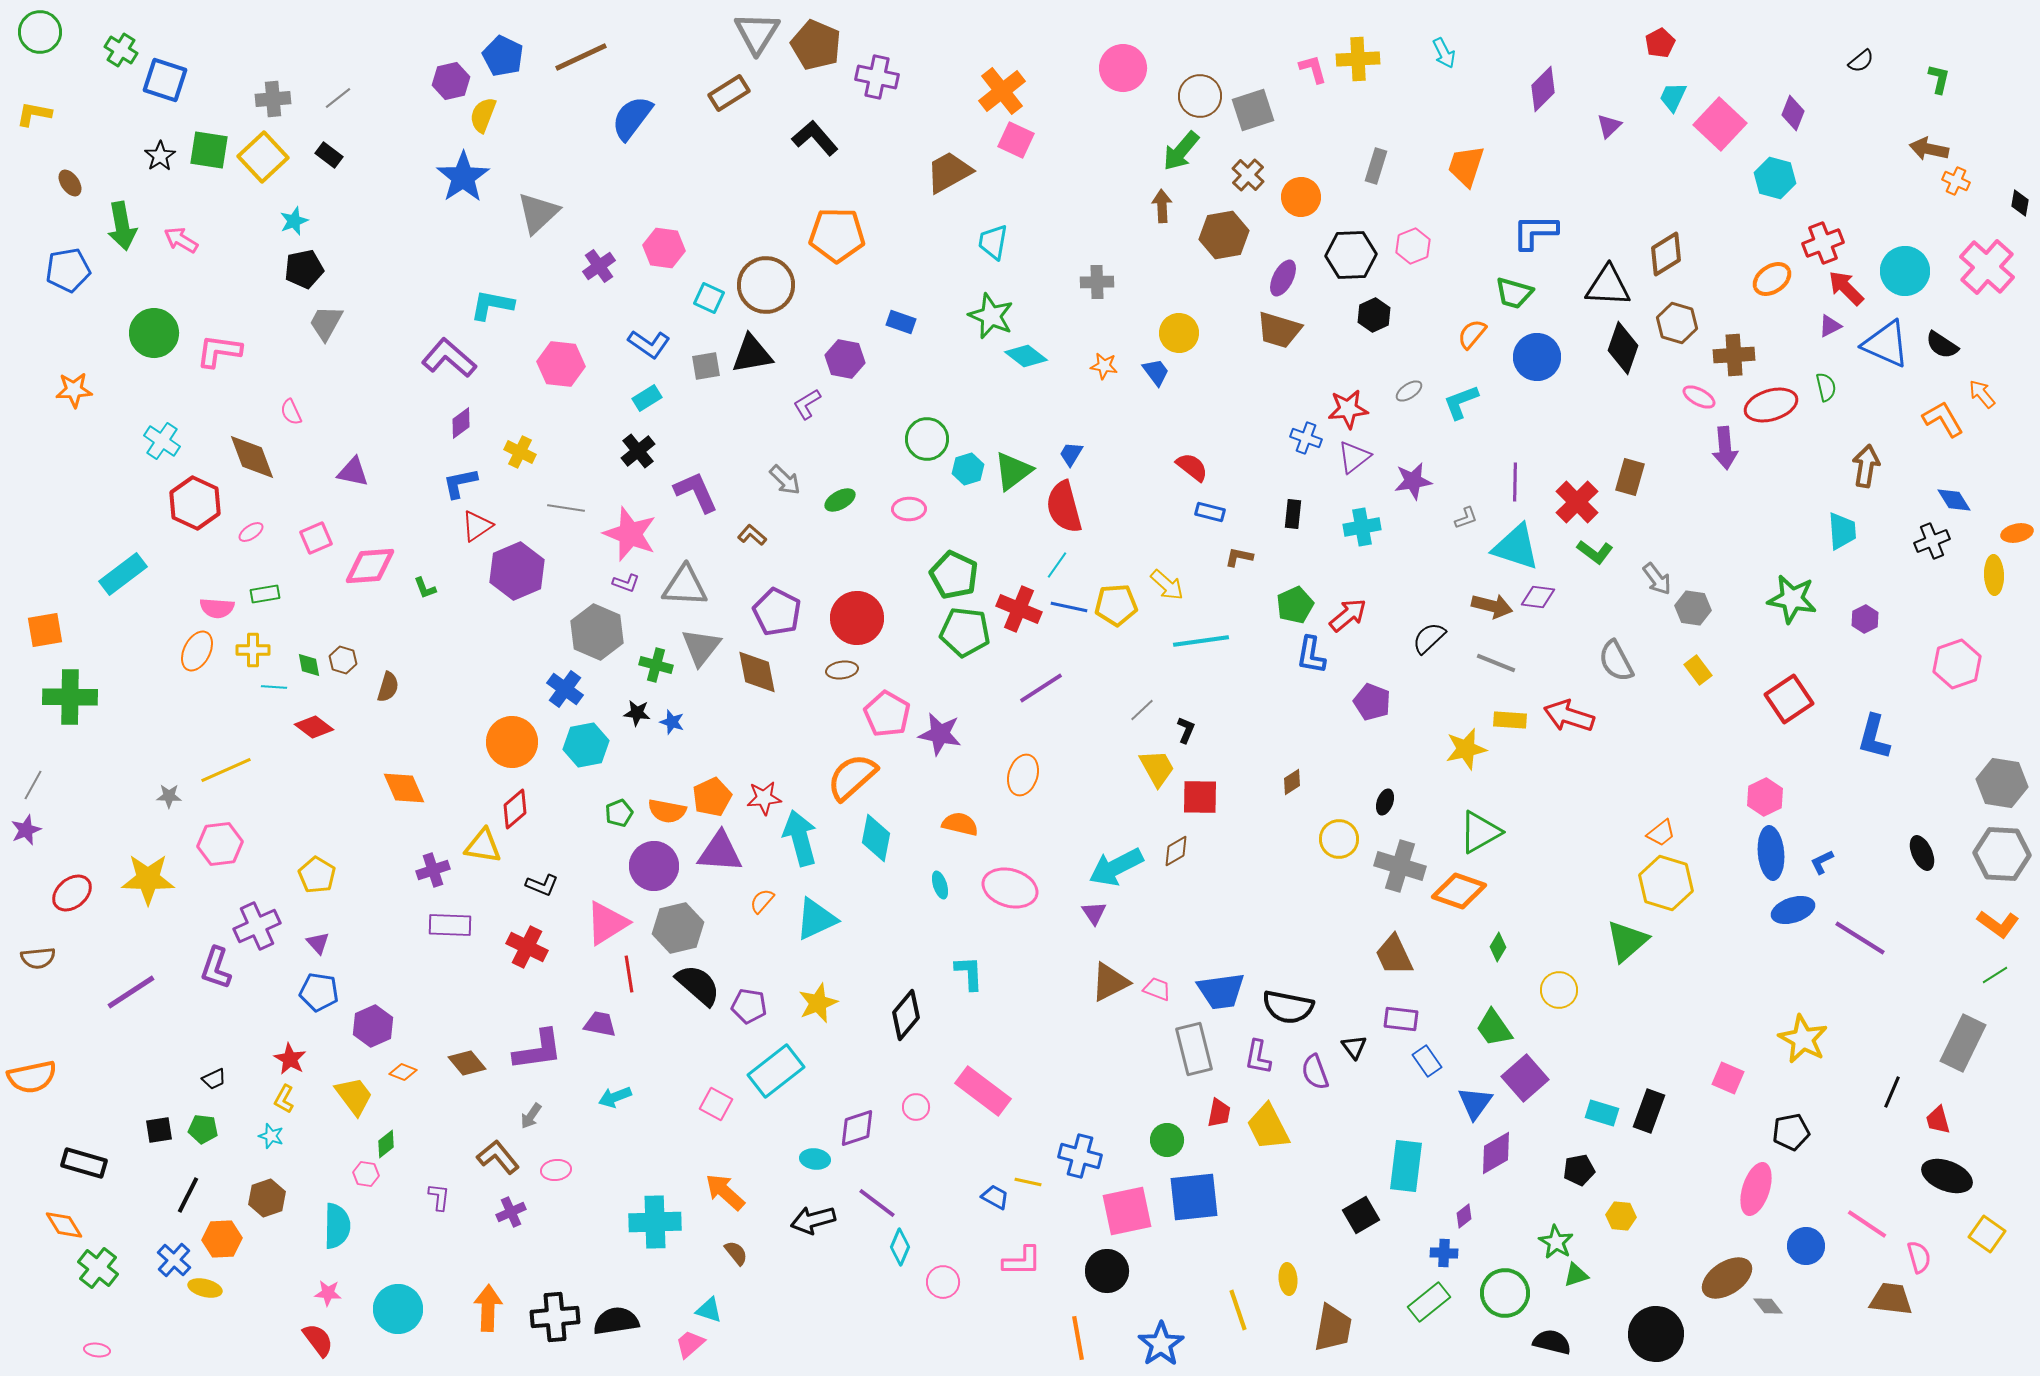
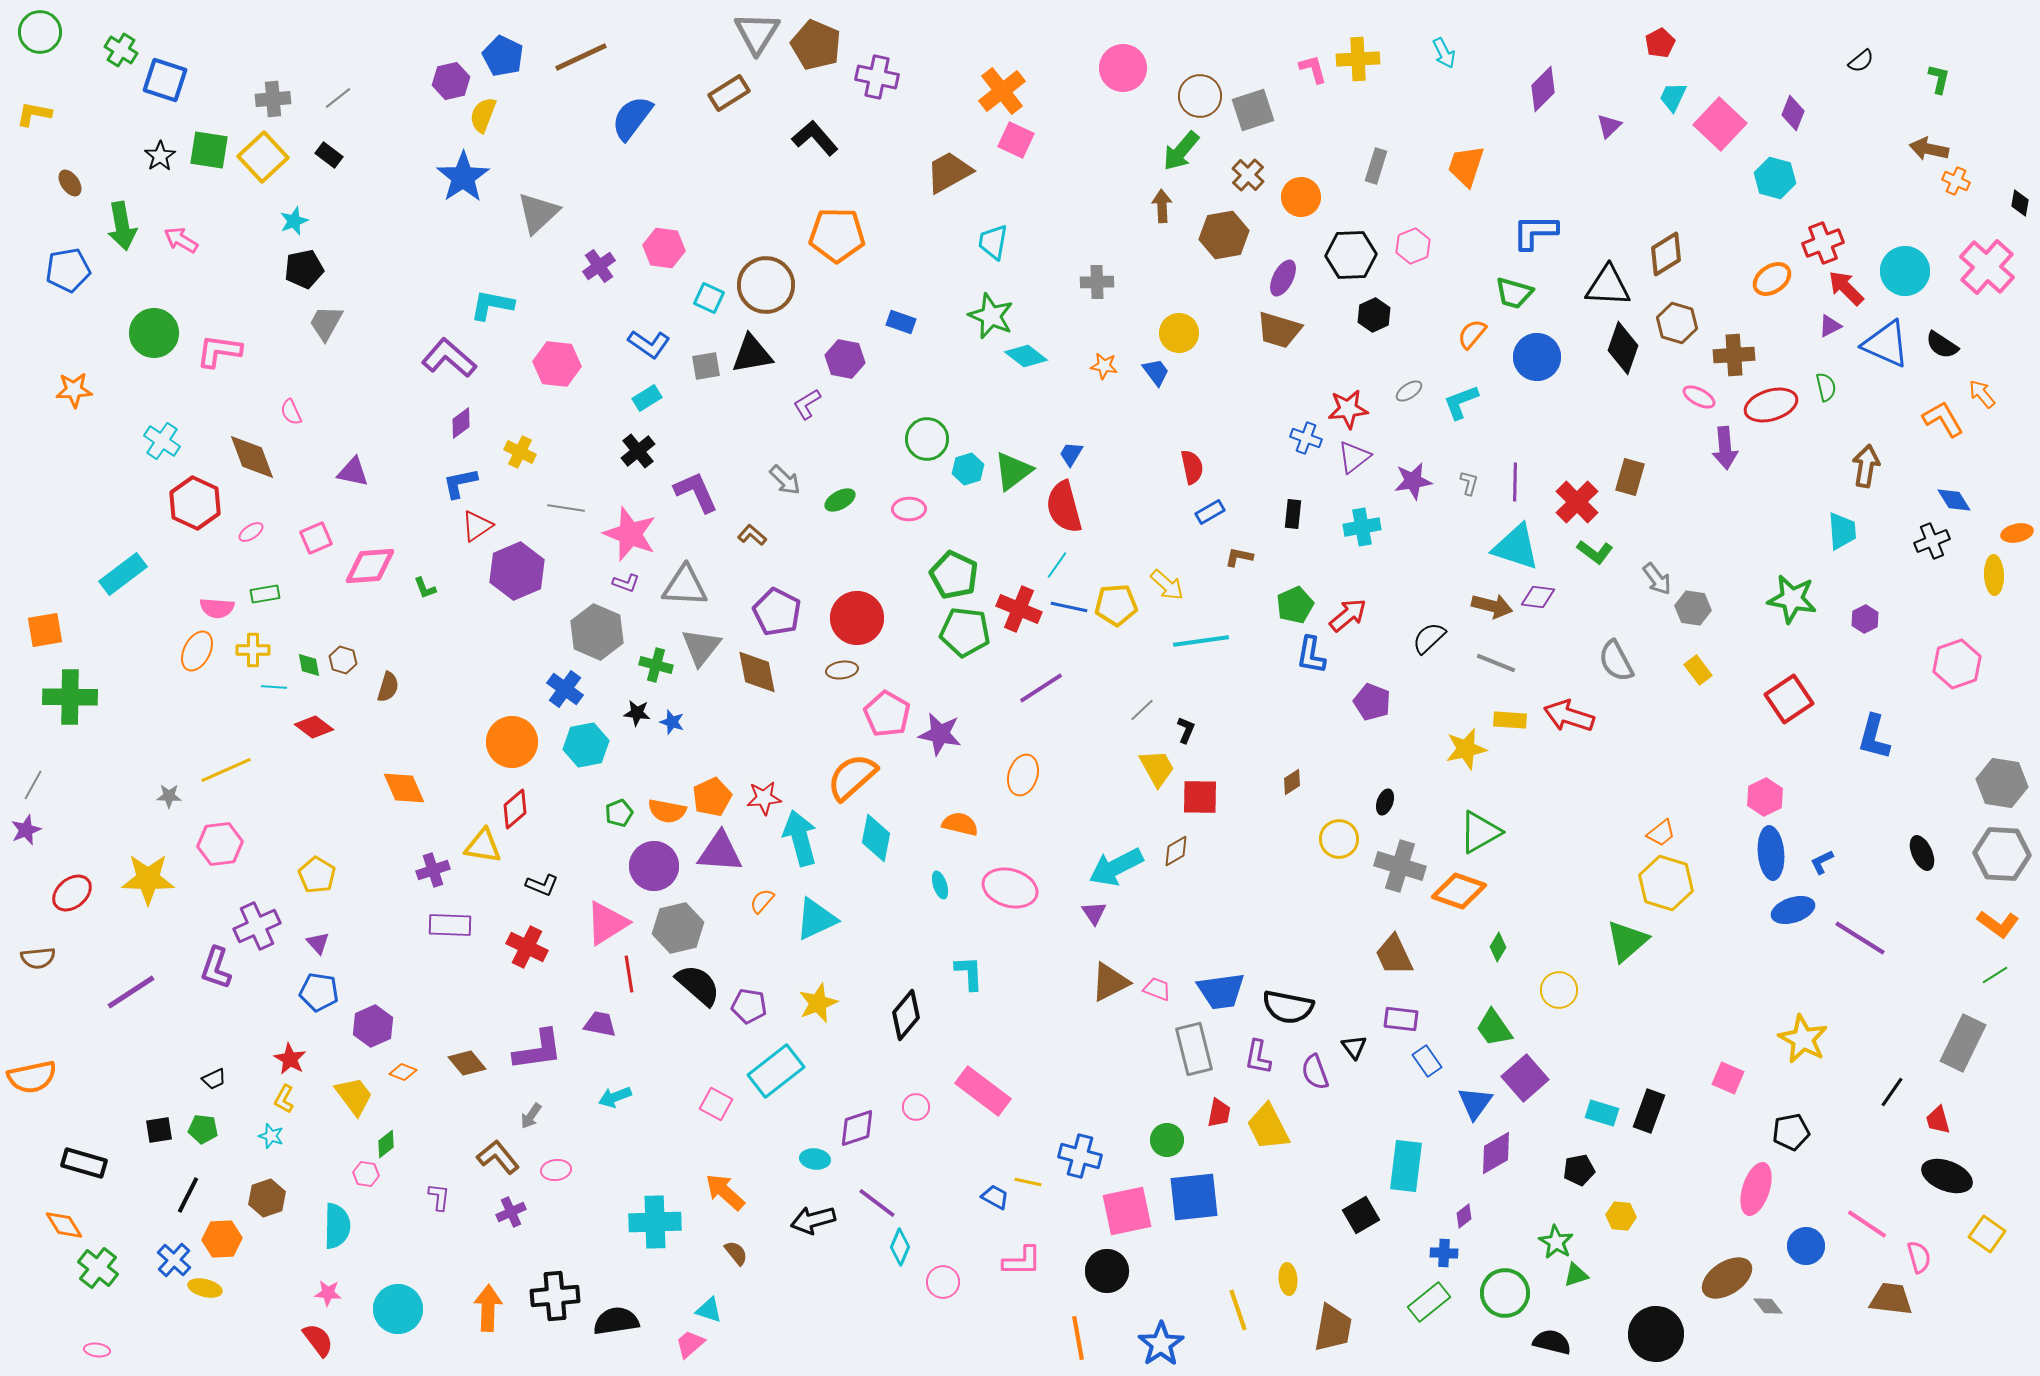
pink hexagon at (561, 364): moved 4 px left
red semicircle at (1192, 467): rotated 40 degrees clockwise
blue rectangle at (1210, 512): rotated 44 degrees counterclockwise
gray L-shape at (1466, 518): moved 3 px right, 35 px up; rotated 55 degrees counterclockwise
black line at (1892, 1092): rotated 12 degrees clockwise
black cross at (555, 1317): moved 21 px up
